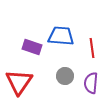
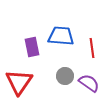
purple rectangle: rotated 60 degrees clockwise
purple semicircle: moved 2 px left; rotated 120 degrees clockwise
